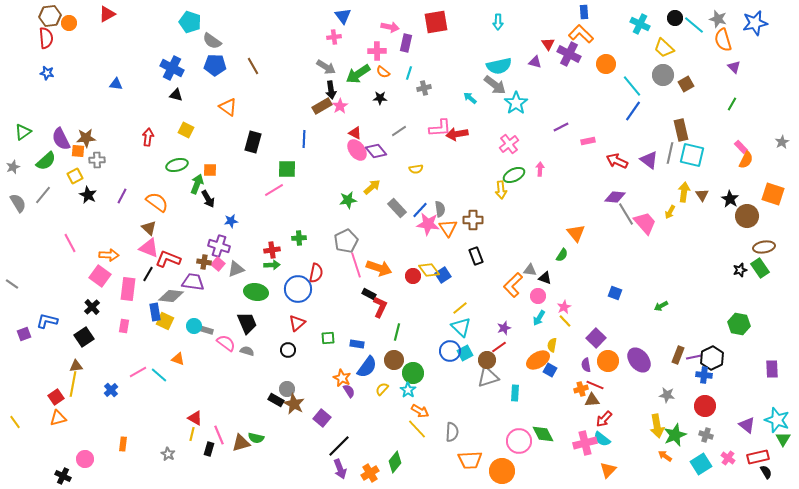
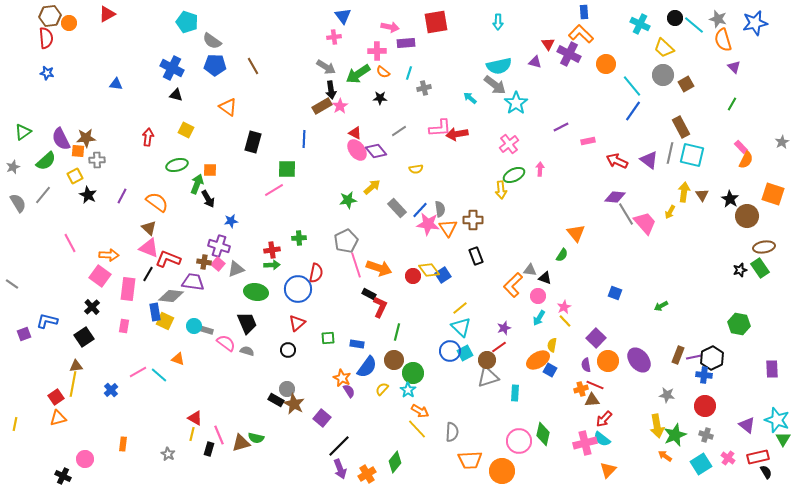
cyan pentagon at (190, 22): moved 3 px left
purple rectangle at (406, 43): rotated 72 degrees clockwise
brown rectangle at (681, 130): moved 3 px up; rotated 15 degrees counterclockwise
yellow line at (15, 422): moved 2 px down; rotated 48 degrees clockwise
green diamond at (543, 434): rotated 40 degrees clockwise
orange cross at (370, 473): moved 3 px left, 1 px down
